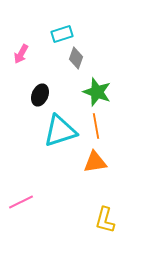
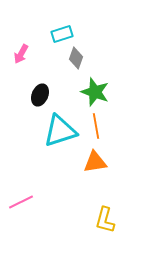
green star: moved 2 px left
